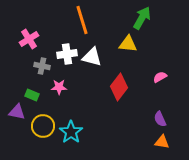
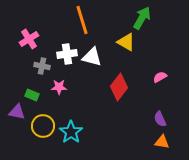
yellow triangle: moved 2 px left, 2 px up; rotated 24 degrees clockwise
